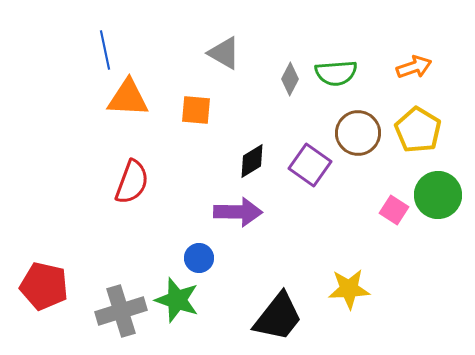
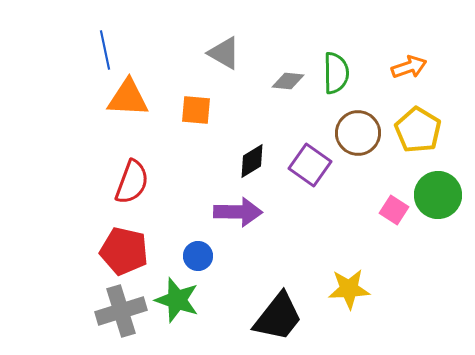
orange arrow: moved 5 px left
green semicircle: rotated 87 degrees counterclockwise
gray diamond: moved 2 px left, 2 px down; rotated 68 degrees clockwise
blue circle: moved 1 px left, 2 px up
red pentagon: moved 80 px right, 35 px up
